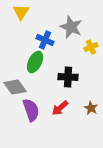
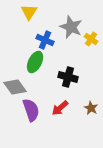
yellow triangle: moved 8 px right
yellow cross: moved 8 px up; rotated 32 degrees counterclockwise
black cross: rotated 12 degrees clockwise
